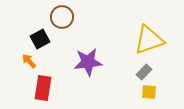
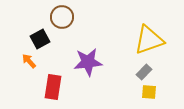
red rectangle: moved 10 px right, 1 px up
